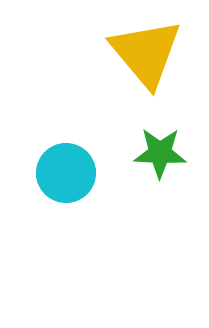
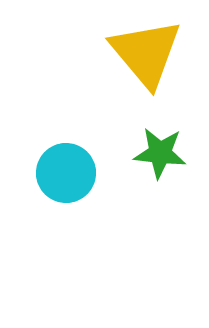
green star: rotated 4 degrees clockwise
